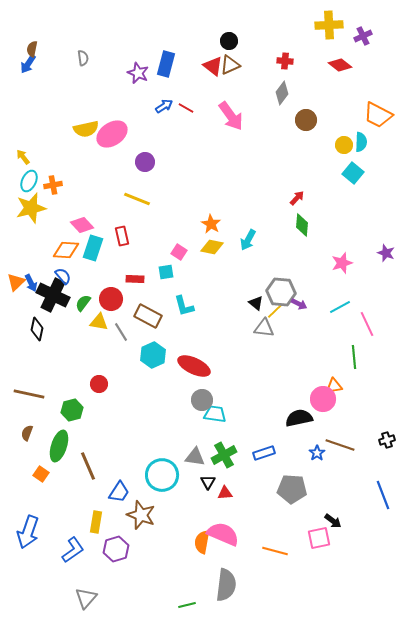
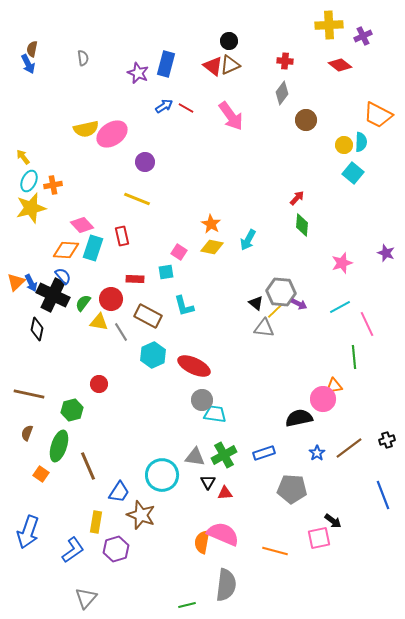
blue arrow at (28, 64): rotated 60 degrees counterclockwise
brown line at (340, 445): moved 9 px right, 3 px down; rotated 56 degrees counterclockwise
